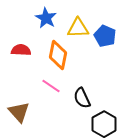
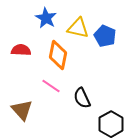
yellow triangle: rotated 15 degrees clockwise
brown triangle: moved 3 px right, 2 px up
black hexagon: moved 7 px right
